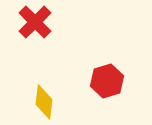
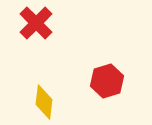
red cross: moved 1 px right, 1 px down
